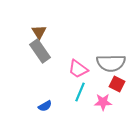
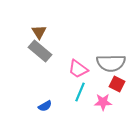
gray rectangle: rotated 15 degrees counterclockwise
